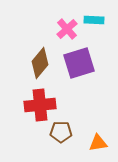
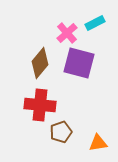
cyan rectangle: moved 1 px right, 3 px down; rotated 30 degrees counterclockwise
pink cross: moved 4 px down
purple square: rotated 32 degrees clockwise
red cross: rotated 12 degrees clockwise
brown pentagon: rotated 20 degrees counterclockwise
